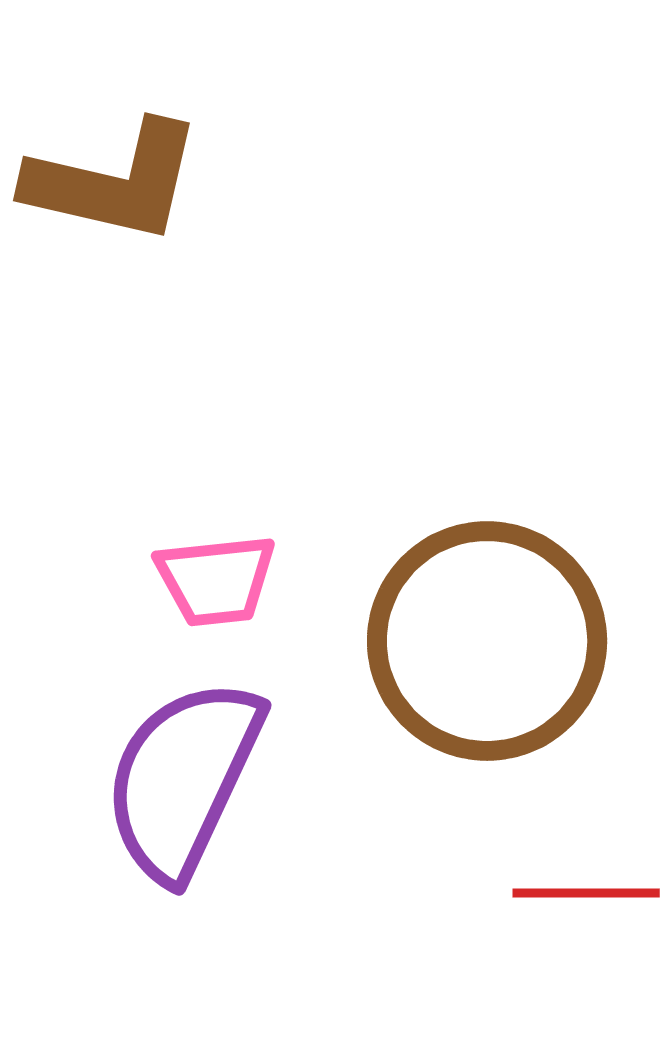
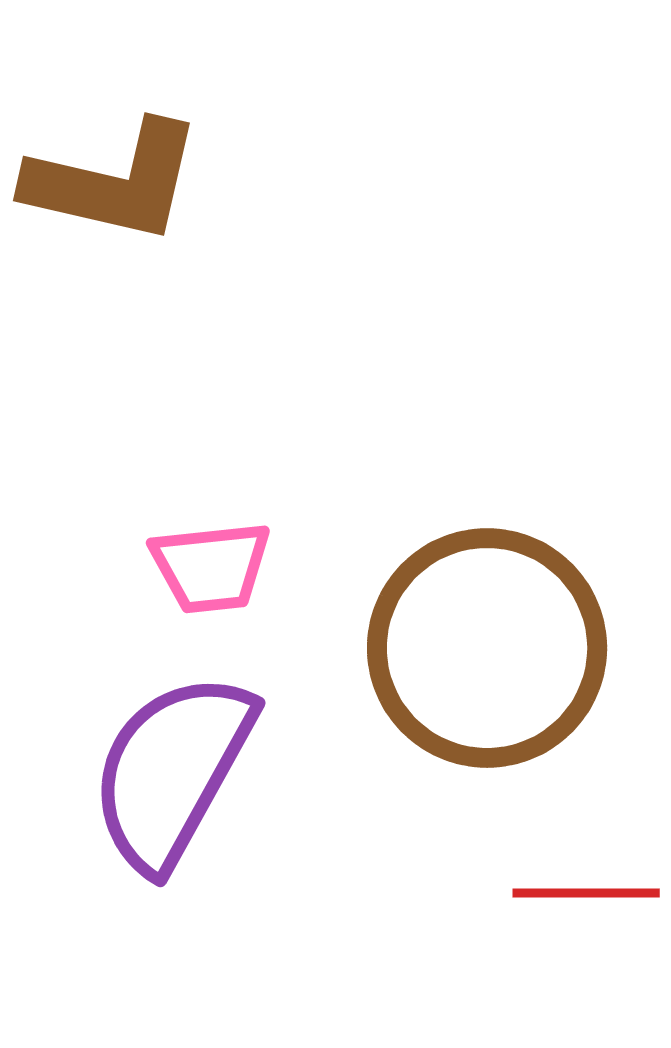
pink trapezoid: moved 5 px left, 13 px up
brown circle: moved 7 px down
purple semicircle: moved 11 px left, 8 px up; rotated 4 degrees clockwise
